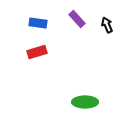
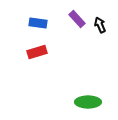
black arrow: moved 7 px left
green ellipse: moved 3 px right
